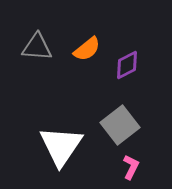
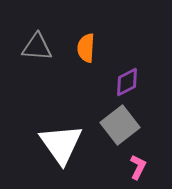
orange semicircle: moved 1 px left, 1 px up; rotated 132 degrees clockwise
purple diamond: moved 17 px down
white triangle: moved 2 px up; rotated 9 degrees counterclockwise
pink L-shape: moved 7 px right
